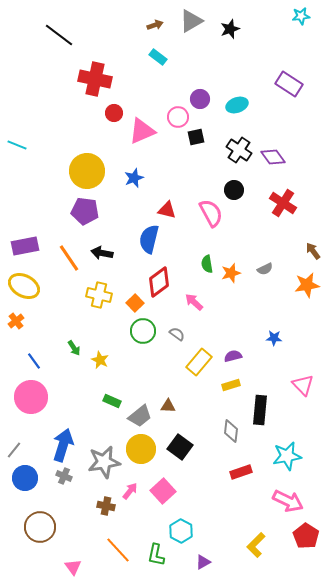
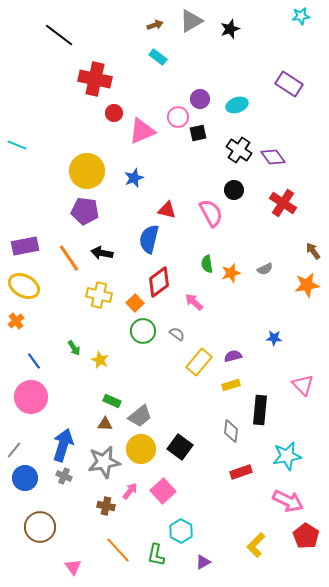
black square at (196, 137): moved 2 px right, 4 px up
brown triangle at (168, 406): moved 63 px left, 18 px down
